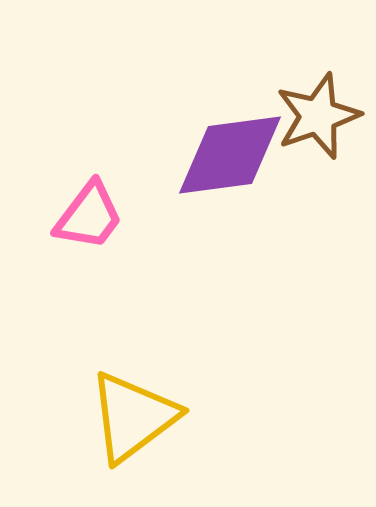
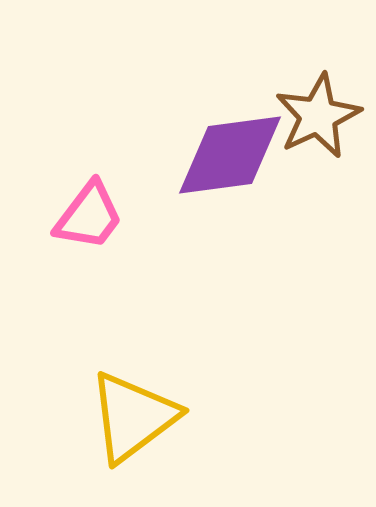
brown star: rotated 6 degrees counterclockwise
